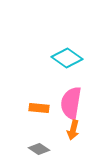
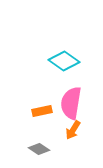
cyan diamond: moved 3 px left, 3 px down
orange rectangle: moved 3 px right, 3 px down; rotated 18 degrees counterclockwise
orange arrow: rotated 18 degrees clockwise
